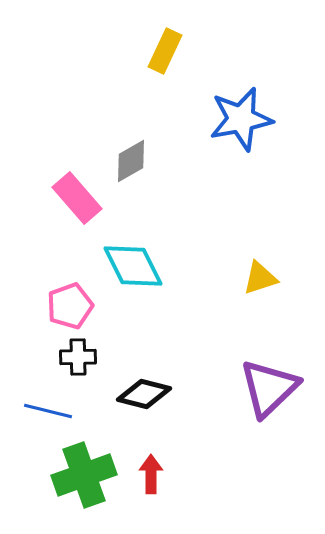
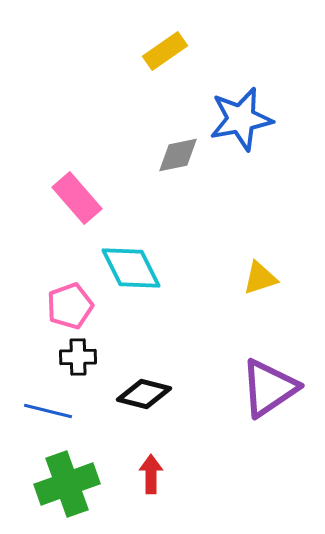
yellow rectangle: rotated 30 degrees clockwise
gray diamond: moved 47 px right, 6 px up; rotated 18 degrees clockwise
cyan diamond: moved 2 px left, 2 px down
purple triangle: rotated 10 degrees clockwise
green cross: moved 17 px left, 9 px down
